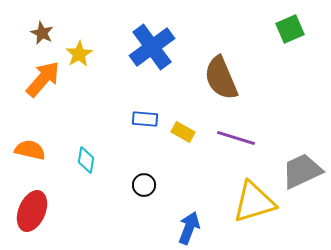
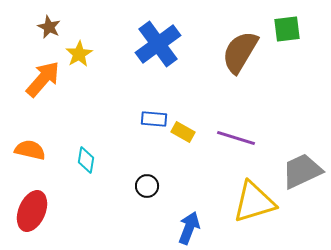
green square: moved 3 px left; rotated 16 degrees clockwise
brown star: moved 7 px right, 6 px up
blue cross: moved 6 px right, 3 px up
brown semicircle: moved 19 px right, 26 px up; rotated 54 degrees clockwise
blue rectangle: moved 9 px right
black circle: moved 3 px right, 1 px down
